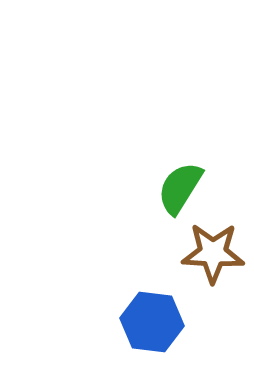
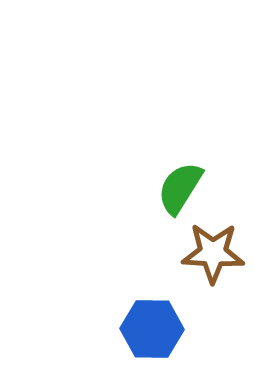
blue hexagon: moved 7 px down; rotated 6 degrees counterclockwise
